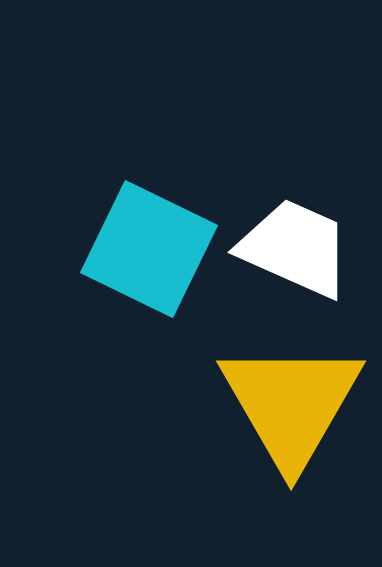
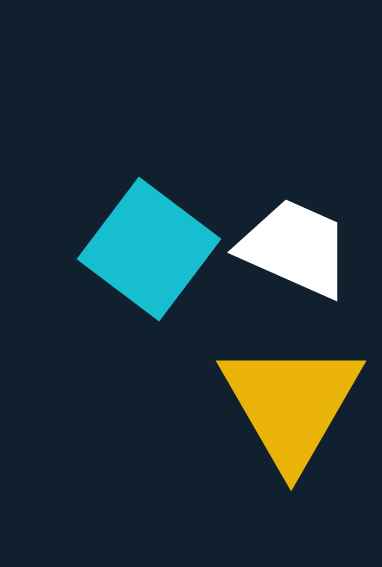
cyan square: rotated 11 degrees clockwise
